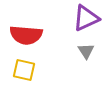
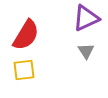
red semicircle: rotated 64 degrees counterclockwise
yellow square: rotated 20 degrees counterclockwise
